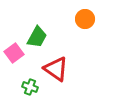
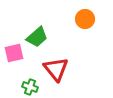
green trapezoid: rotated 20 degrees clockwise
pink square: rotated 24 degrees clockwise
red triangle: rotated 16 degrees clockwise
